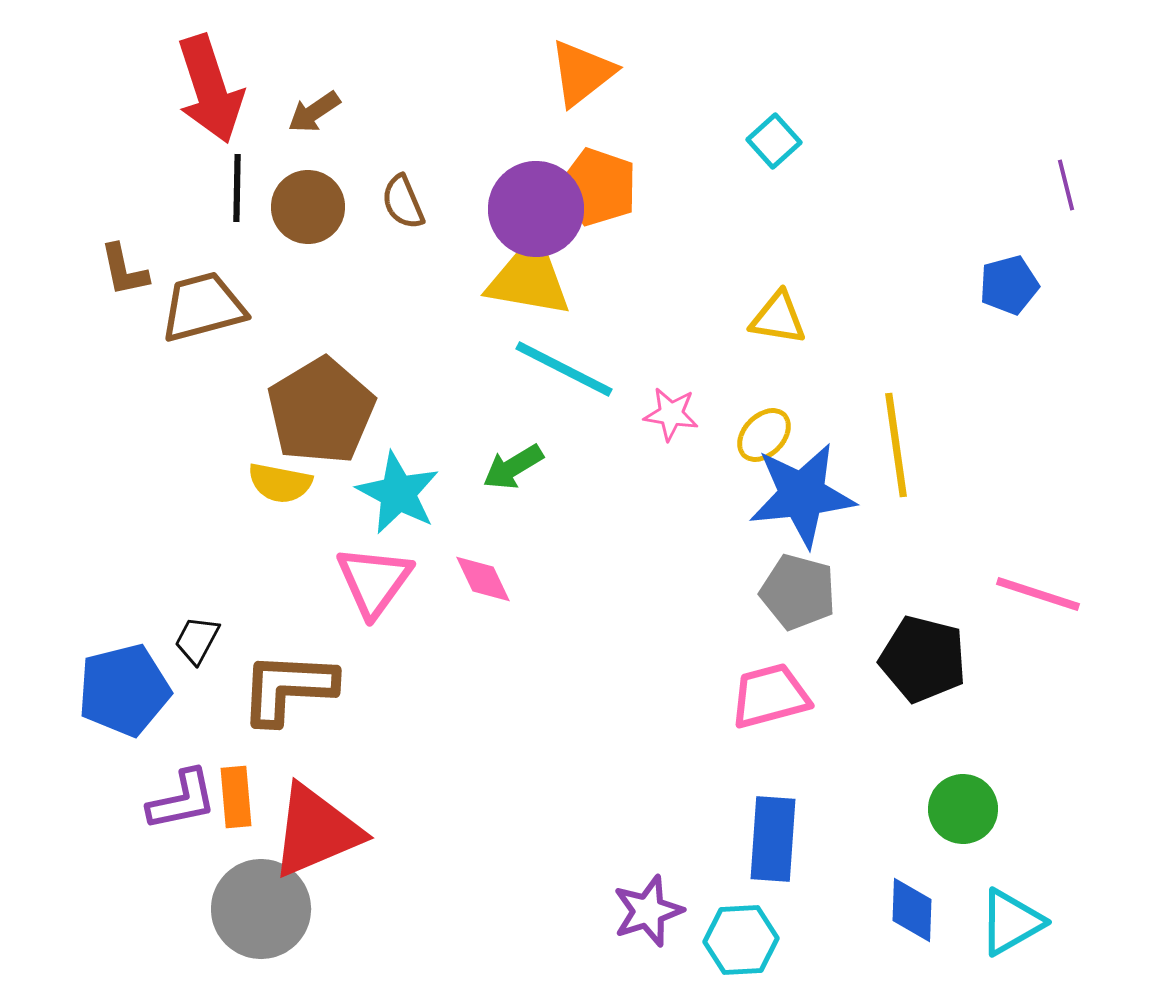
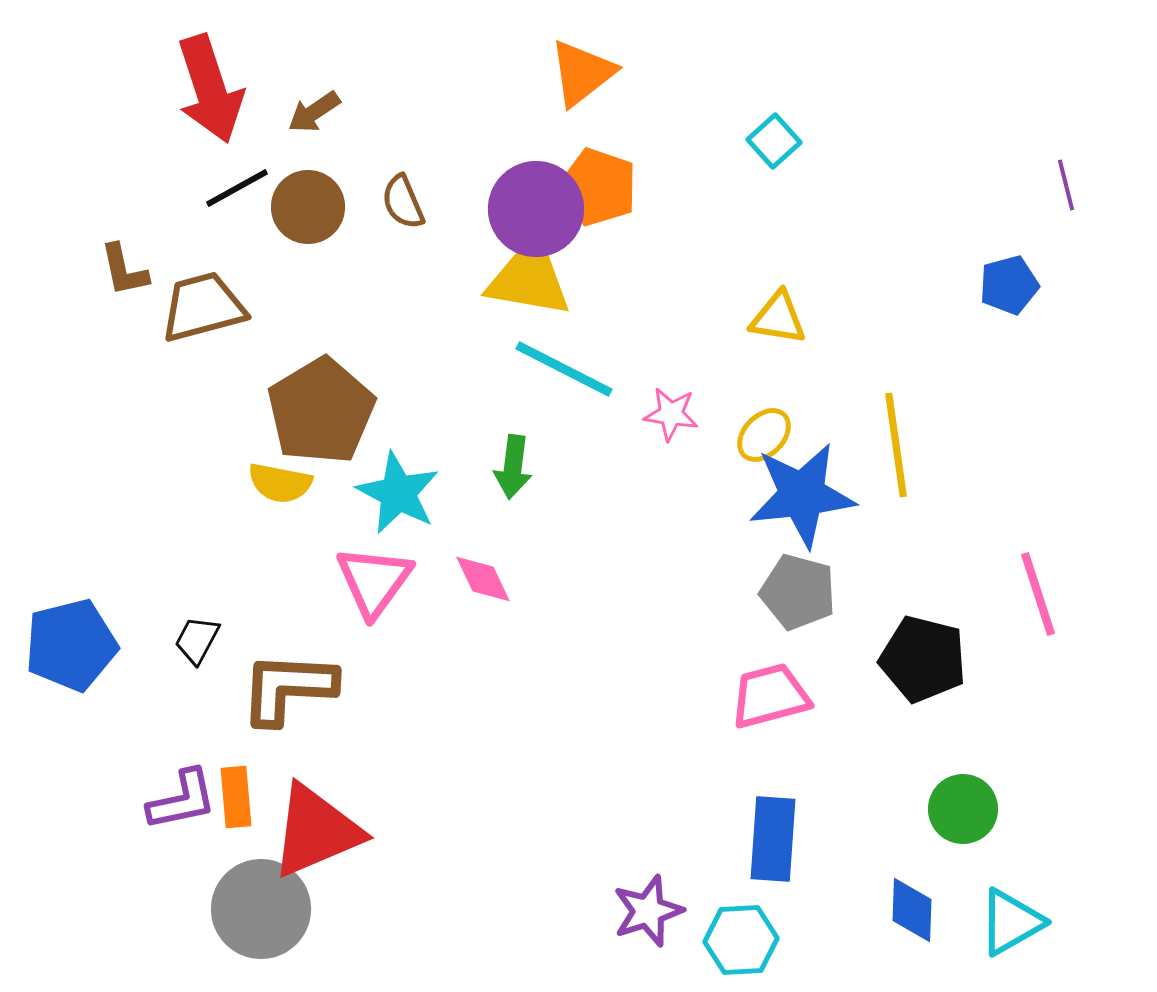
black line at (237, 188): rotated 60 degrees clockwise
green arrow at (513, 467): rotated 52 degrees counterclockwise
pink line at (1038, 594): rotated 54 degrees clockwise
blue pentagon at (124, 690): moved 53 px left, 45 px up
